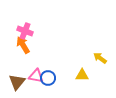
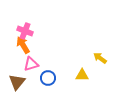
pink triangle: moved 5 px left, 12 px up; rotated 28 degrees counterclockwise
